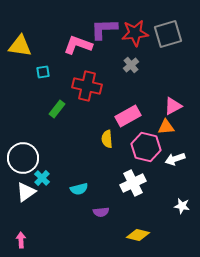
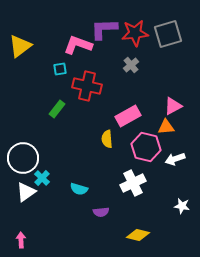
yellow triangle: rotated 45 degrees counterclockwise
cyan square: moved 17 px right, 3 px up
cyan semicircle: rotated 30 degrees clockwise
